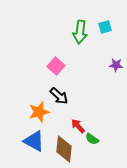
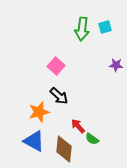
green arrow: moved 2 px right, 3 px up
